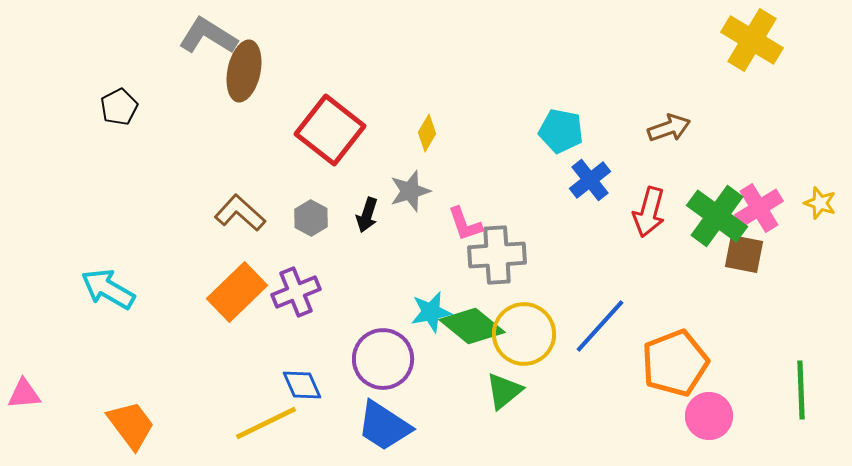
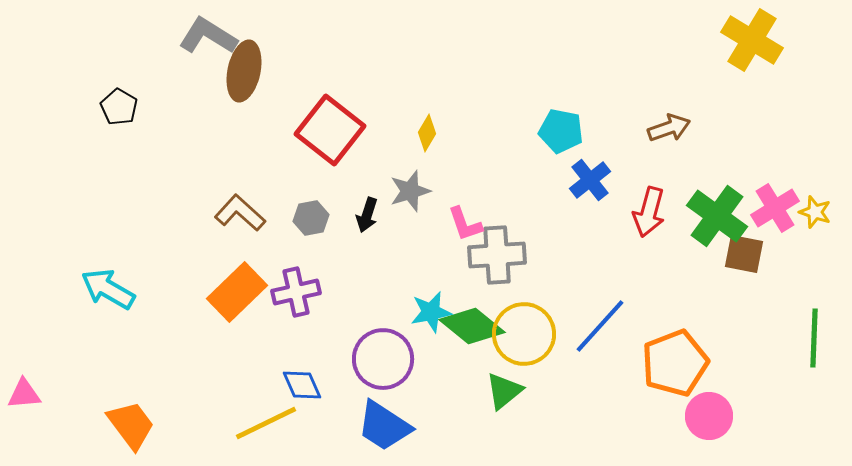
black pentagon: rotated 15 degrees counterclockwise
yellow star: moved 5 px left, 9 px down
pink cross: moved 16 px right
gray hexagon: rotated 20 degrees clockwise
purple cross: rotated 9 degrees clockwise
green line: moved 13 px right, 52 px up; rotated 4 degrees clockwise
